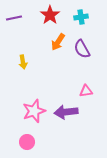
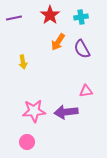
pink star: rotated 15 degrees clockwise
